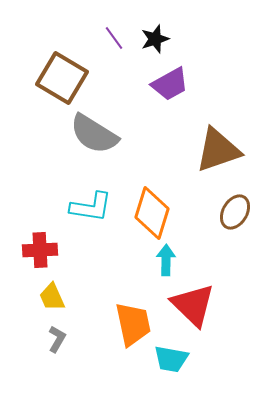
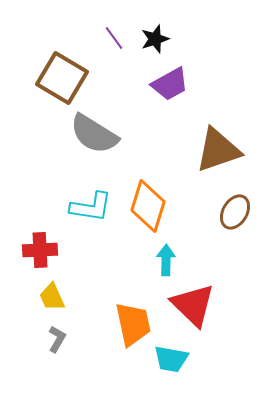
orange diamond: moved 4 px left, 7 px up
